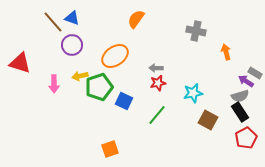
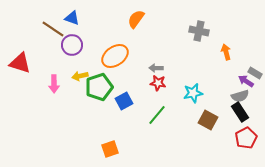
brown line: moved 7 px down; rotated 15 degrees counterclockwise
gray cross: moved 3 px right
red star: rotated 21 degrees clockwise
blue square: rotated 36 degrees clockwise
